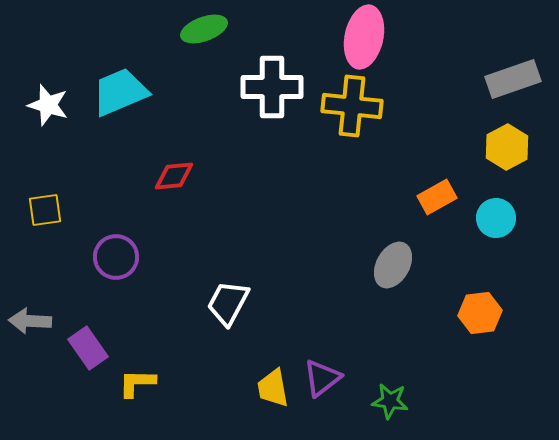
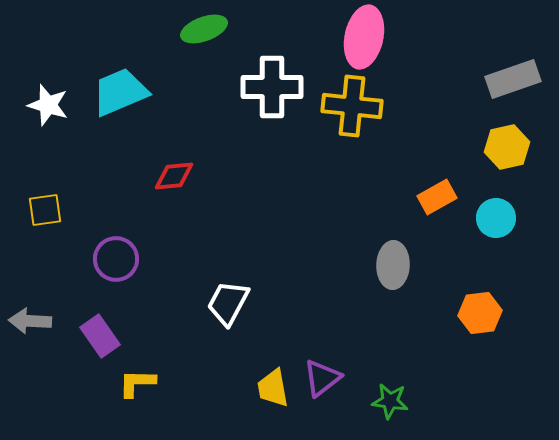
yellow hexagon: rotated 15 degrees clockwise
purple circle: moved 2 px down
gray ellipse: rotated 27 degrees counterclockwise
purple rectangle: moved 12 px right, 12 px up
